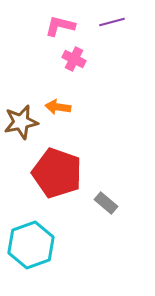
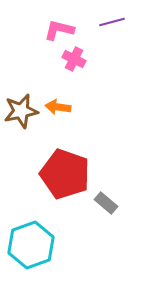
pink L-shape: moved 1 px left, 4 px down
brown star: moved 11 px up
red pentagon: moved 8 px right, 1 px down
